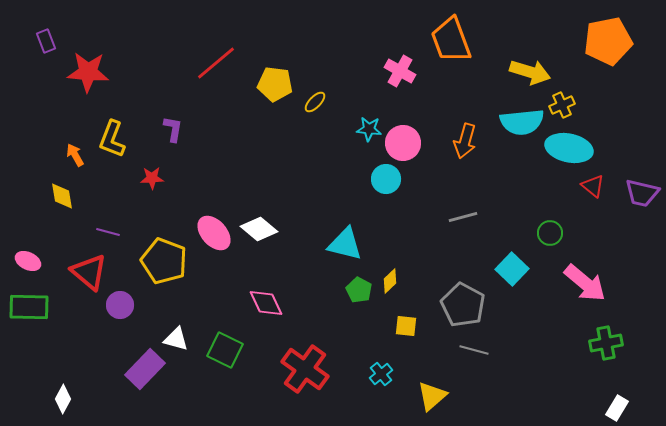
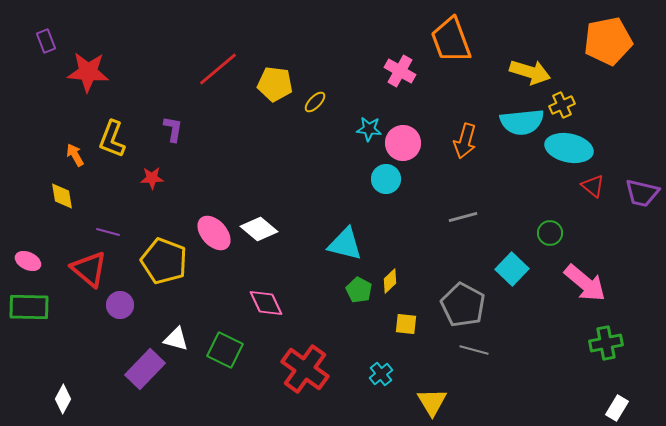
red line at (216, 63): moved 2 px right, 6 px down
red triangle at (89, 272): moved 3 px up
yellow square at (406, 326): moved 2 px up
yellow triangle at (432, 396): moved 6 px down; rotated 20 degrees counterclockwise
